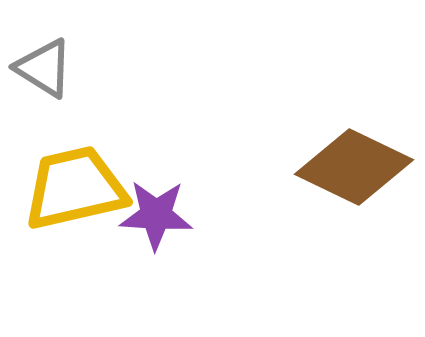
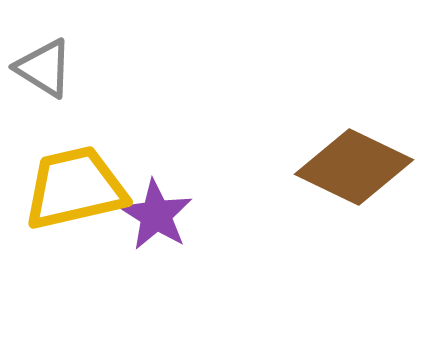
purple star: rotated 28 degrees clockwise
